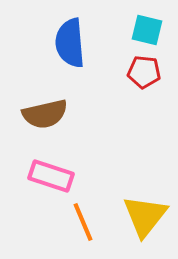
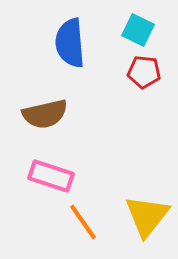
cyan square: moved 9 px left; rotated 12 degrees clockwise
yellow triangle: moved 2 px right
orange line: rotated 12 degrees counterclockwise
